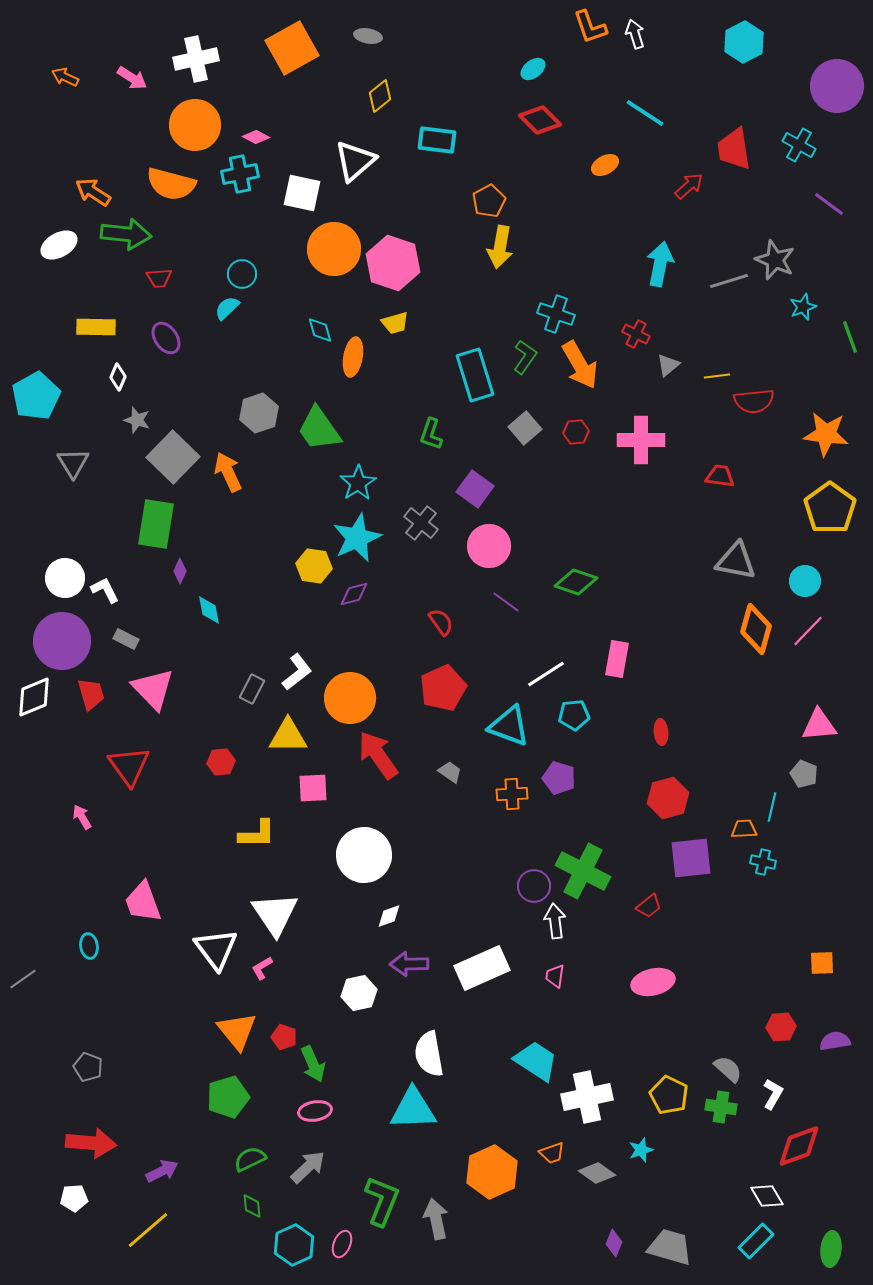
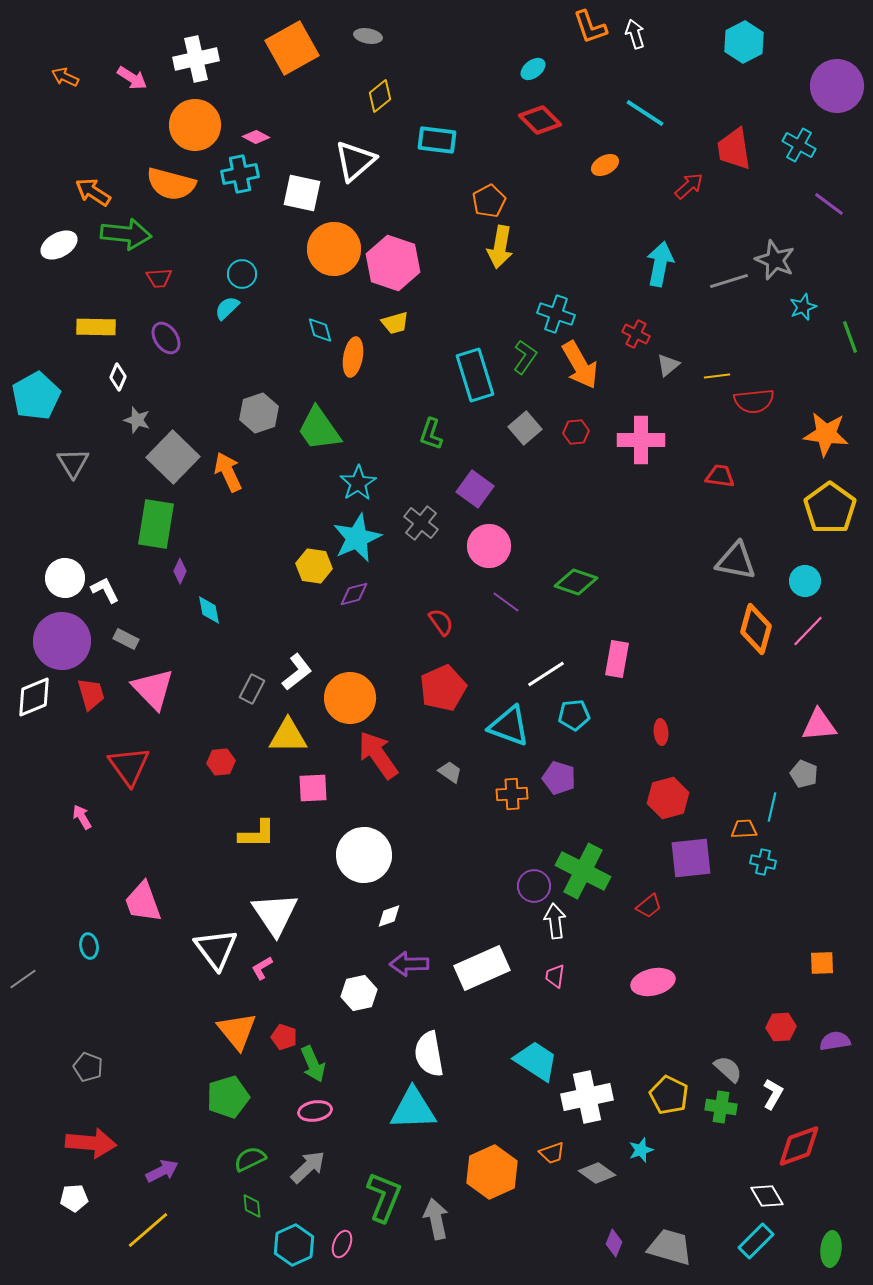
green L-shape at (382, 1201): moved 2 px right, 4 px up
